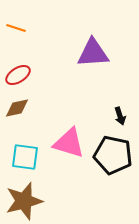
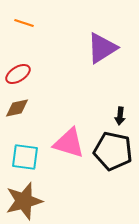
orange line: moved 8 px right, 5 px up
purple triangle: moved 9 px right, 5 px up; rotated 28 degrees counterclockwise
red ellipse: moved 1 px up
black arrow: rotated 24 degrees clockwise
black pentagon: moved 4 px up
